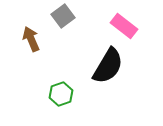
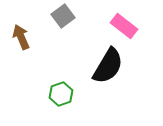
brown arrow: moved 10 px left, 2 px up
